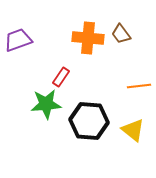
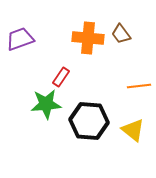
purple trapezoid: moved 2 px right, 1 px up
